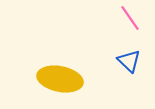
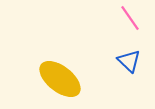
yellow ellipse: rotated 27 degrees clockwise
